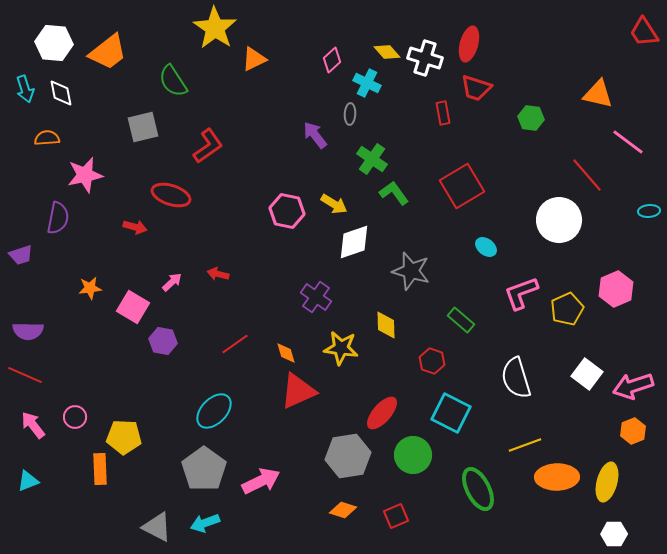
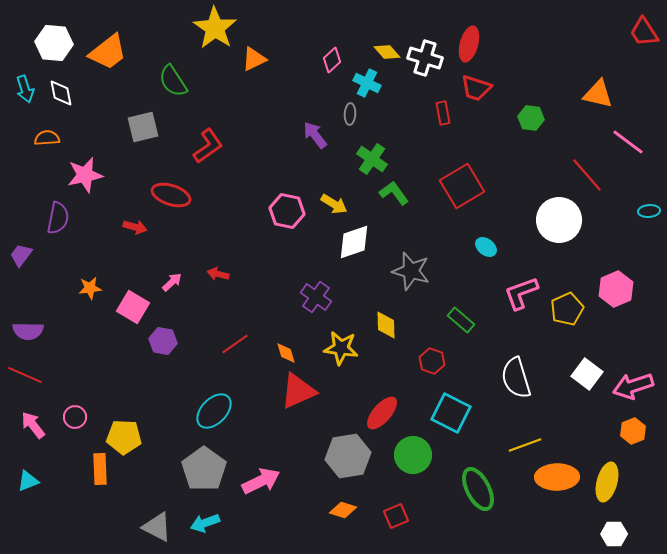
purple trapezoid at (21, 255): rotated 145 degrees clockwise
